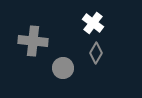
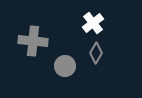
white cross: rotated 15 degrees clockwise
gray circle: moved 2 px right, 2 px up
